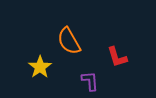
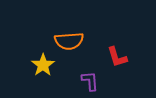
orange semicircle: rotated 64 degrees counterclockwise
yellow star: moved 3 px right, 2 px up
